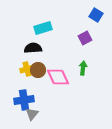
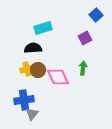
blue square: rotated 16 degrees clockwise
